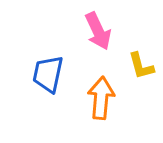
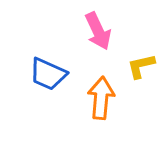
yellow L-shape: rotated 92 degrees clockwise
blue trapezoid: rotated 78 degrees counterclockwise
